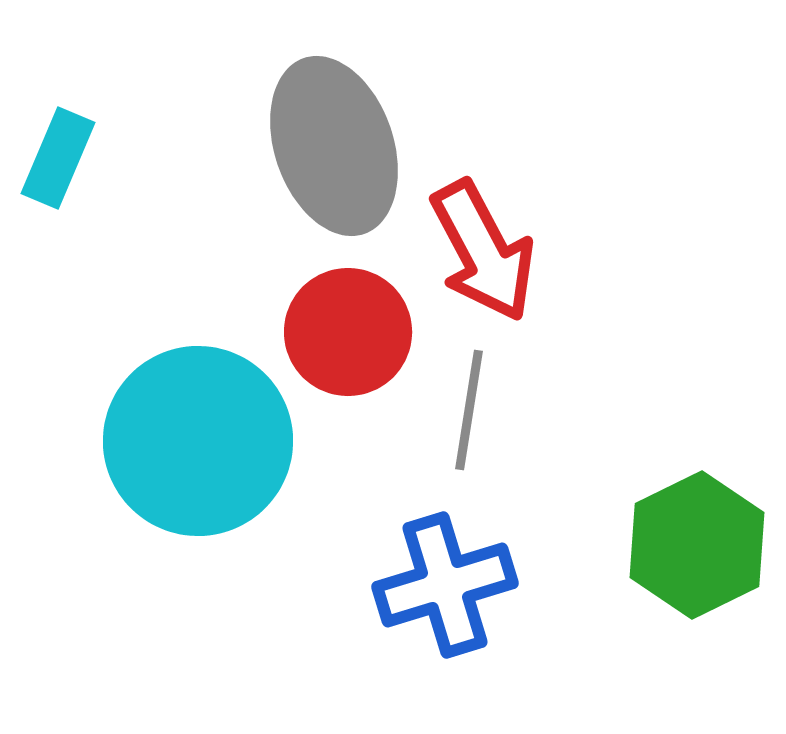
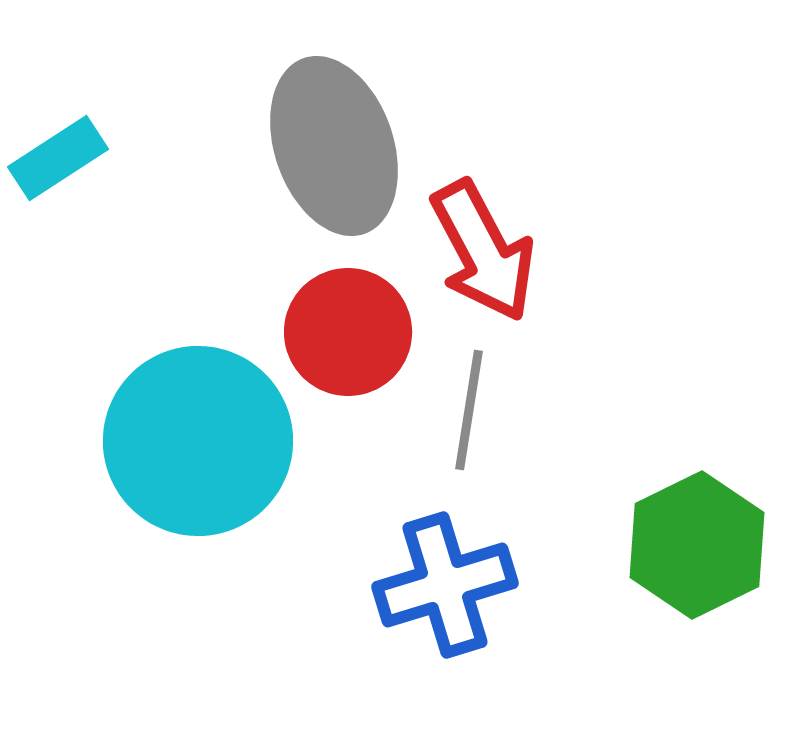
cyan rectangle: rotated 34 degrees clockwise
